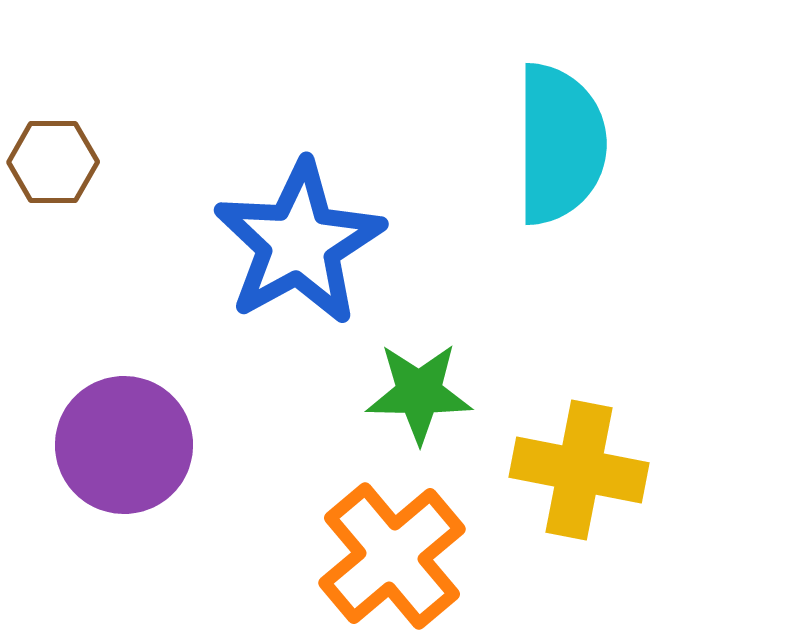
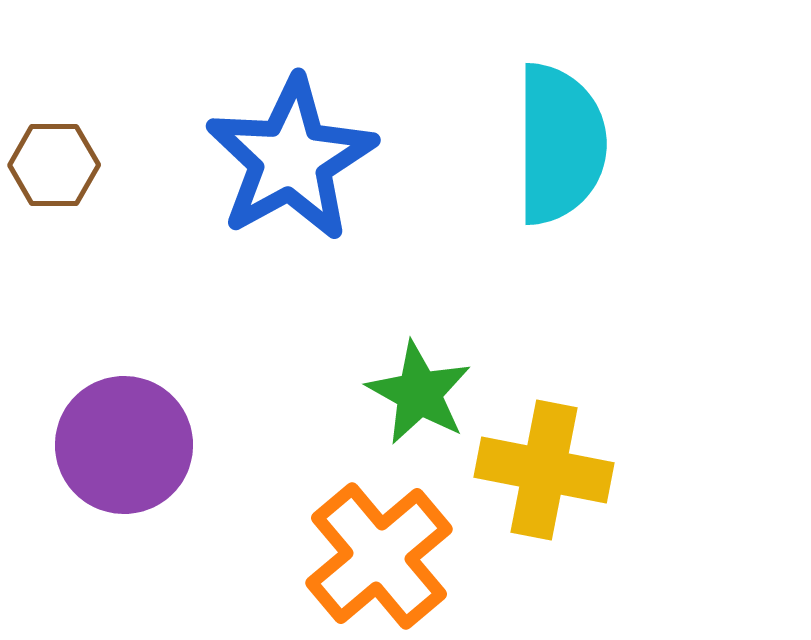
brown hexagon: moved 1 px right, 3 px down
blue star: moved 8 px left, 84 px up
green star: rotated 28 degrees clockwise
yellow cross: moved 35 px left
orange cross: moved 13 px left
